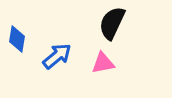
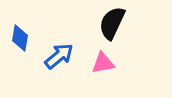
blue diamond: moved 3 px right, 1 px up
blue arrow: moved 2 px right
